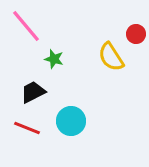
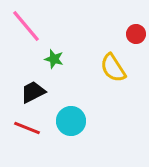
yellow semicircle: moved 2 px right, 11 px down
